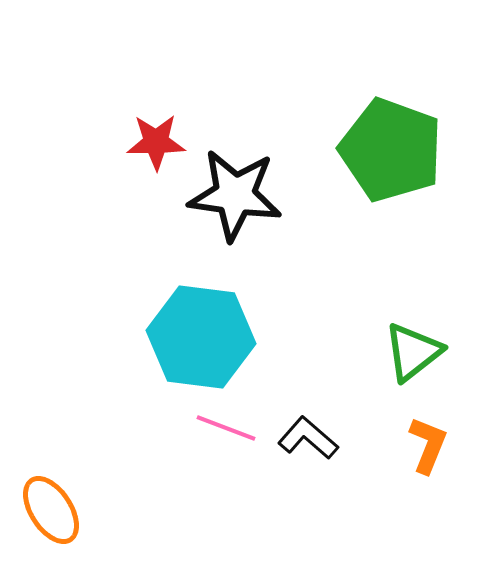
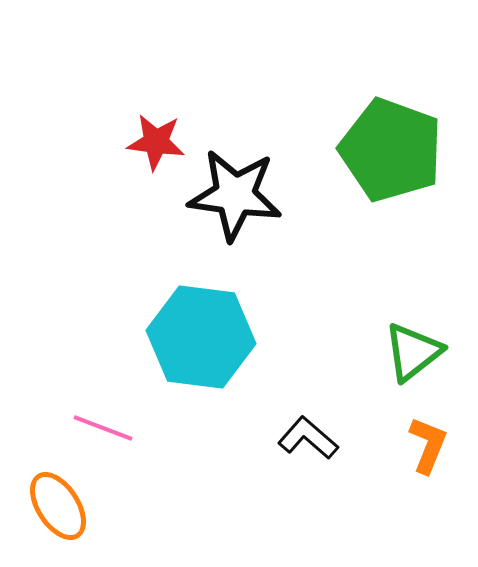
red star: rotated 8 degrees clockwise
pink line: moved 123 px left
orange ellipse: moved 7 px right, 4 px up
